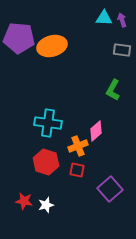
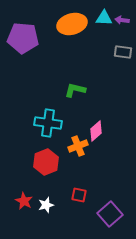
purple arrow: rotated 64 degrees counterclockwise
purple pentagon: moved 4 px right
orange ellipse: moved 20 px right, 22 px up
gray rectangle: moved 1 px right, 2 px down
green L-shape: moved 38 px left; rotated 75 degrees clockwise
red hexagon: rotated 20 degrees clockwise
red square: moved 2 px right, 25 px down
purple square: moved 25 px down
red star: rotated 18 degrees clockwise
